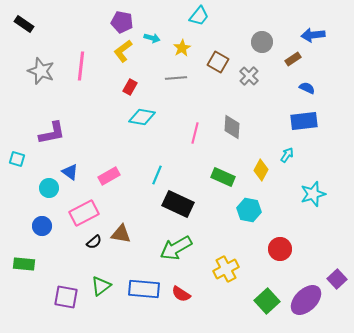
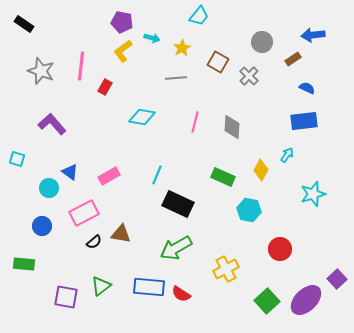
red rectangle at (130, 87): moved 25 px left
purple L-shape at (52, 133): moved 9 px up; rotated 120 degrees counterclockwise
pink line at (195, 133): moved 11 px up
blue rectangle at (144, 289): moved 5 px right, 2 px up
